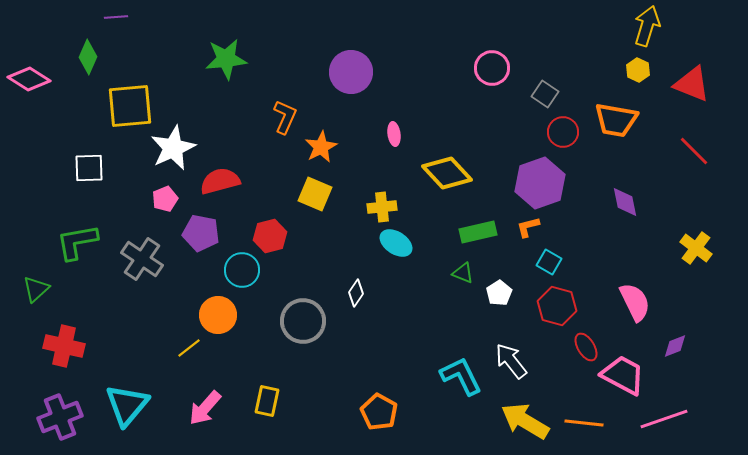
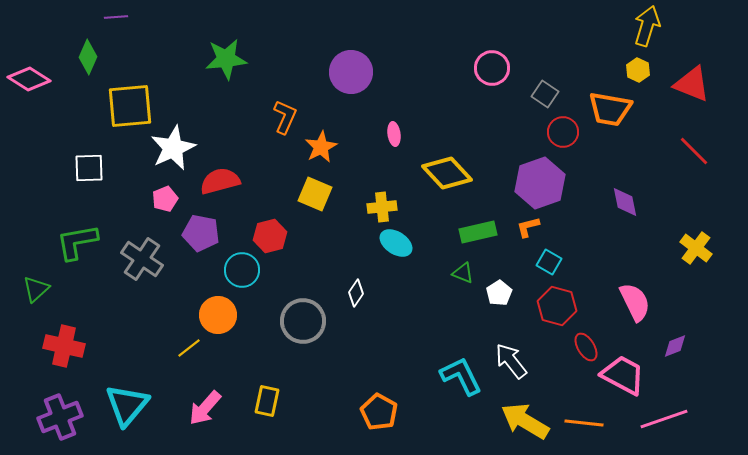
orange trapezoid at (616, 120): moved 6 px left, 11 px up
